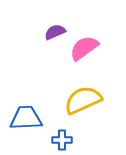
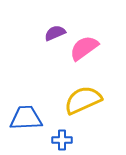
purple semicircle: moved 1 px down
